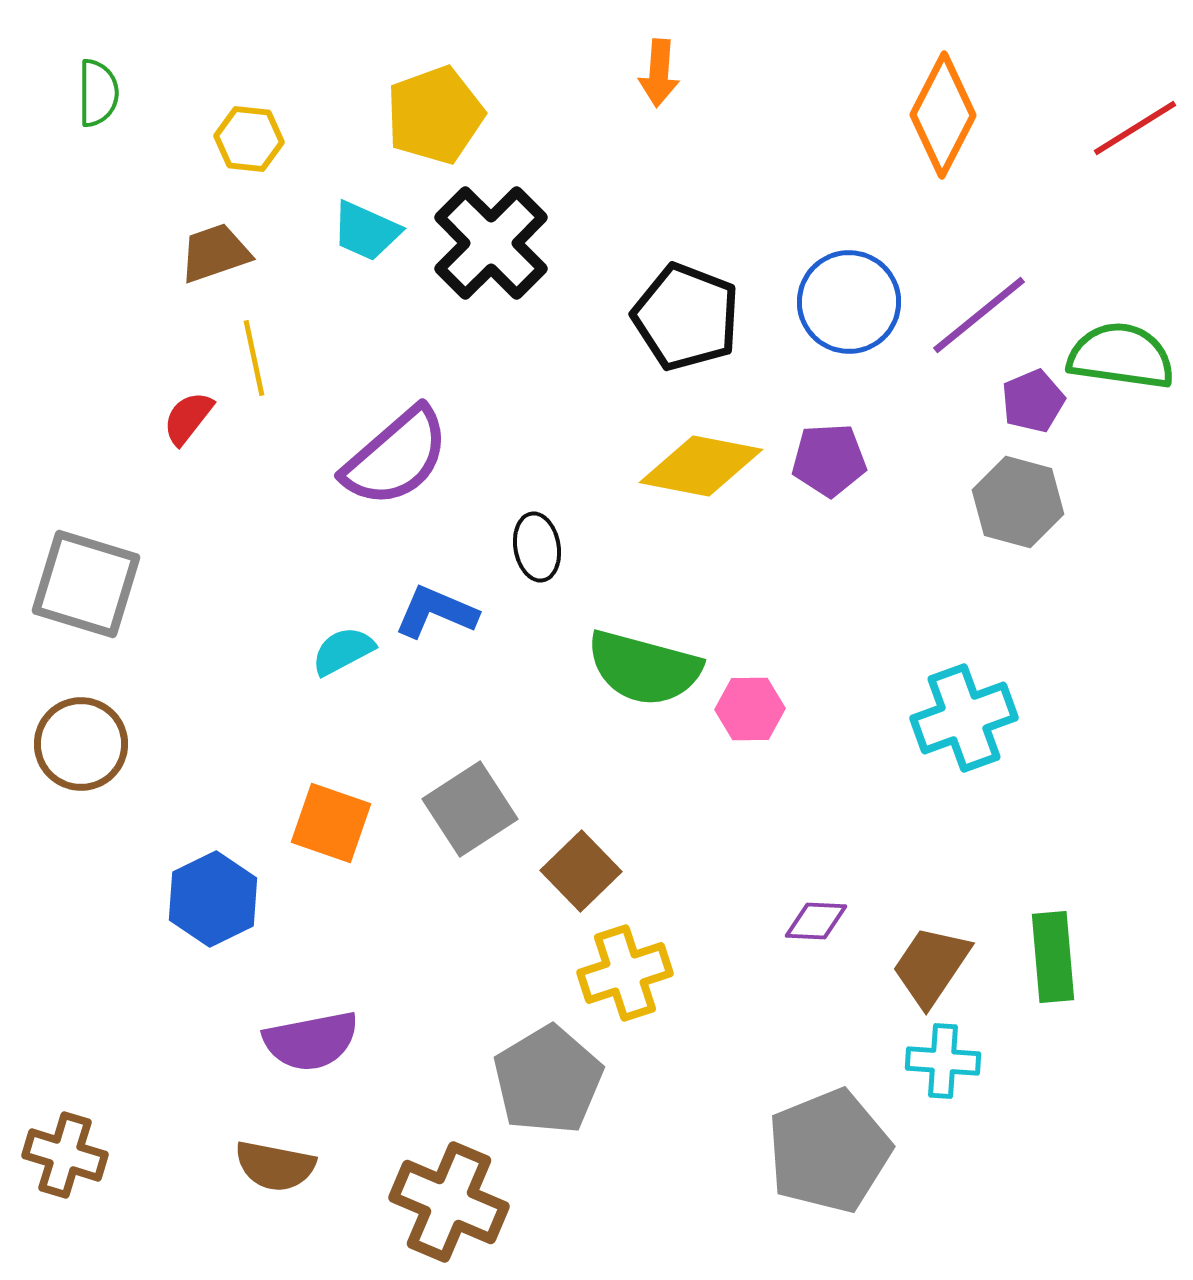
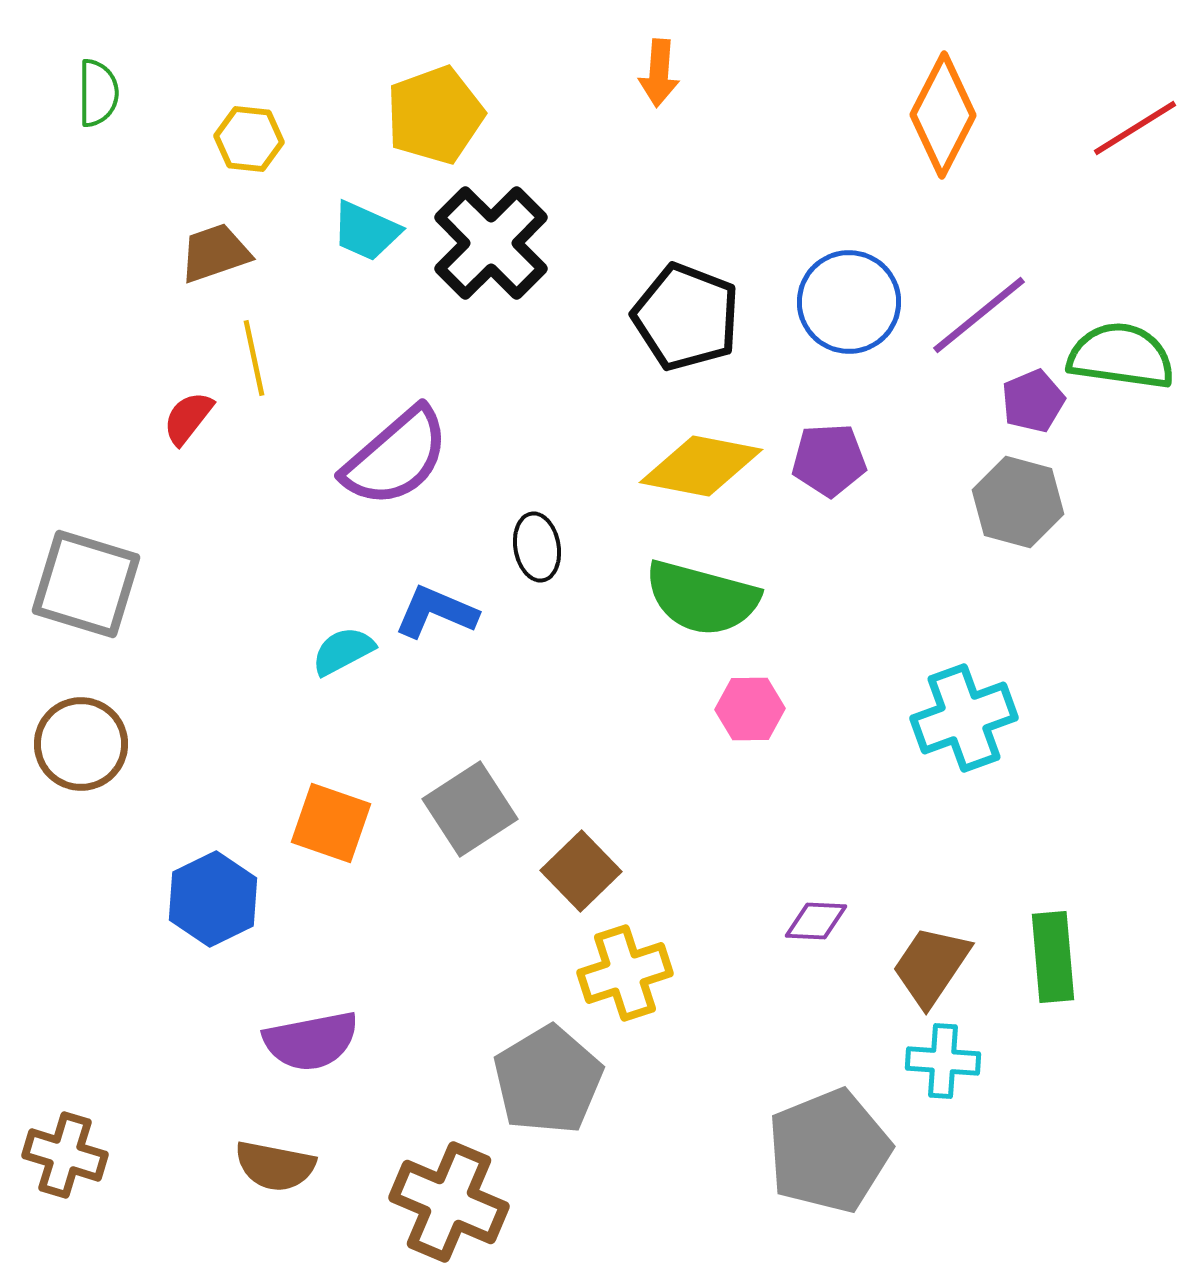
green semicircle at (644, 668): moved 58 px right, 70 px up
